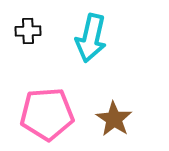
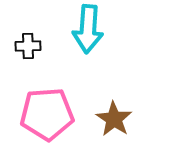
black cross: moved 15 px down
cyan arrow: moved 3 px left, 9 px up; rotated 9 degrees counterclockwise
